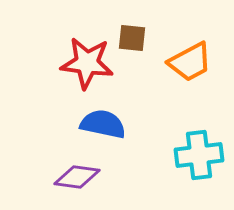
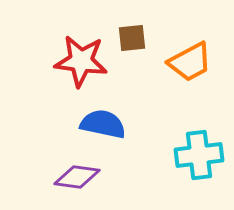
brown square: rotated 12 degrees counterclockwise
red star: moved 6 px left, 2 px up
